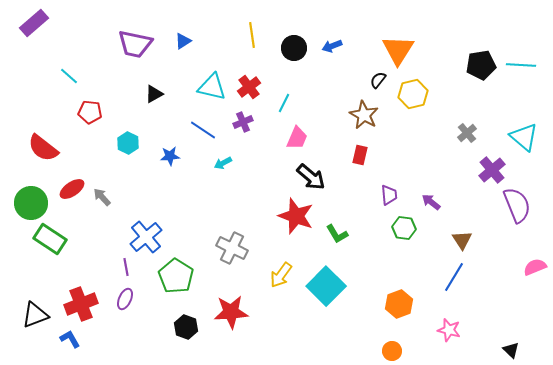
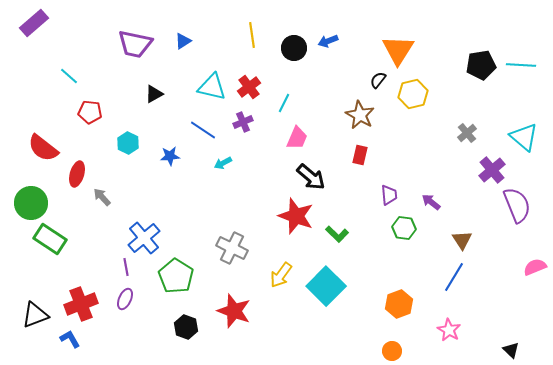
blue arrow at (332, 46): moved 4 px left, 5 px up
brown star at (364, 115): moved 4 px left
red ellipse at (72, 189): moved 5 px right, 15 px up; rotated 40 degrees counterclockwise
green L-shape at (337, 234): rotated 15 degrees counterclockwise
blue cross at (146, 237): moved 2 px left, 1 px down
red star at (231, 312): moved 3 px right, 1 px up; rotated 24 degrees clockwise
pink star at (449, 330): rotated 15 degrees clockwise
